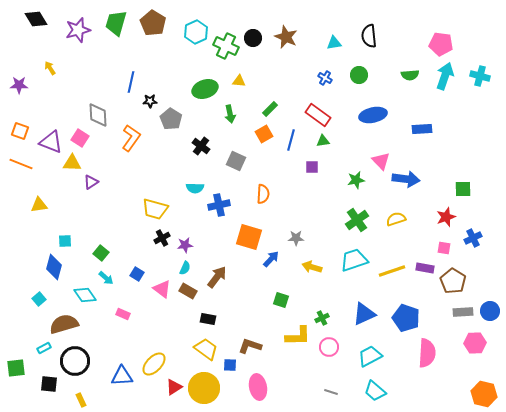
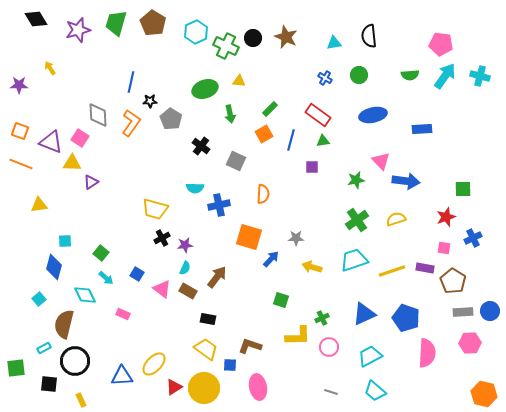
cyan arrow at (445, 76): rotated 16 degrees clockwise
orange L-shape at (131, 138): moved 15 px up
blue arrow at (406, 179): moved 2 px down
cyan diamond at (85, 295): rotated 10 degrees clockwise
brown semicircle at (64, 324): rotated 60 degrees counterclockwise
pink hexagon at (475, 343): moved 5 px left
